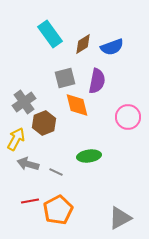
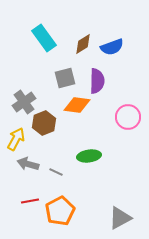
cyan rectangle: moved 6 px left, 4 px down
purple semicircle: rotated 10 degrees counterclockwise
orange diamond: rotated 68 degrees counterclockwise
orange pentagon: moved 2 px right, 1 px down
